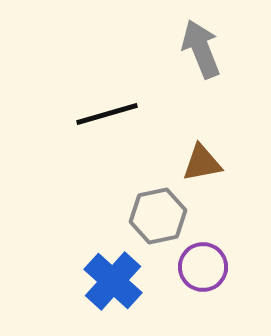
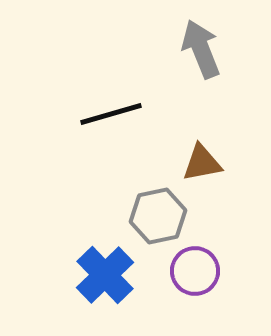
black line: moved 4 px right
purple circle: moved 8 px left, 4 px down
blue cross: moved 8 px left, 6 px up; rotated 4 degrees clockwise
